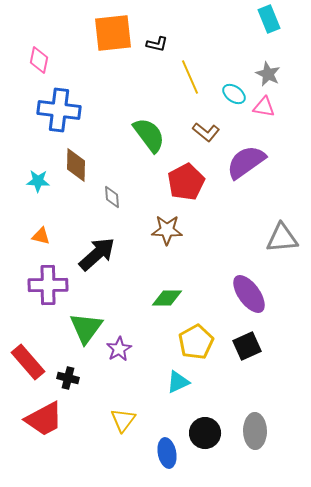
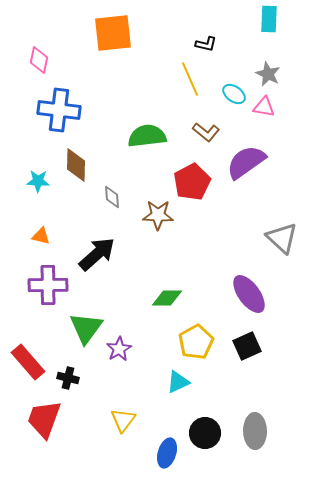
cyan rectangle: rotated 24 degrees clockwise
black L-shape: moved 49 px right
yellow line: moved 2 px down
green semicircle: moved 2 px left, 1 px down; rotated 60 degrees counterclockwise
red pentagon: moved 6 px right
brown star: moved 9 px left, 15 px up
gray triangle: rotated 48 degrees clockwise
red trapezoid: rotated 138 degrees clockwise
blue ellipse: rotated 28 degrees clockwise
